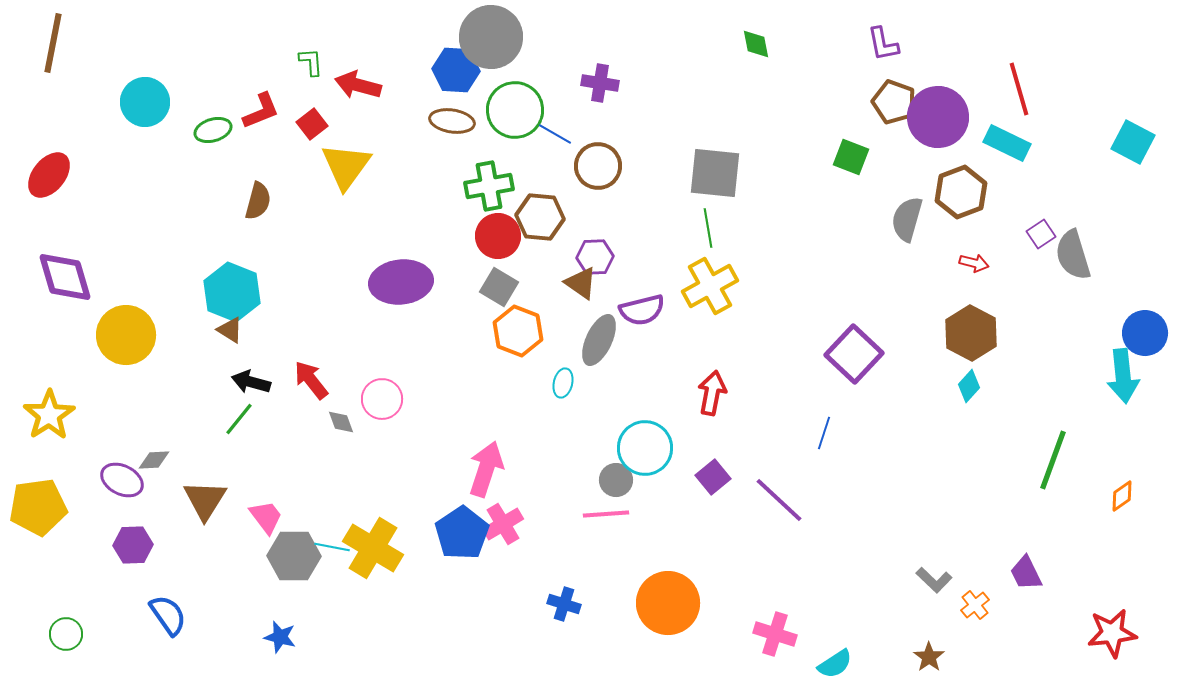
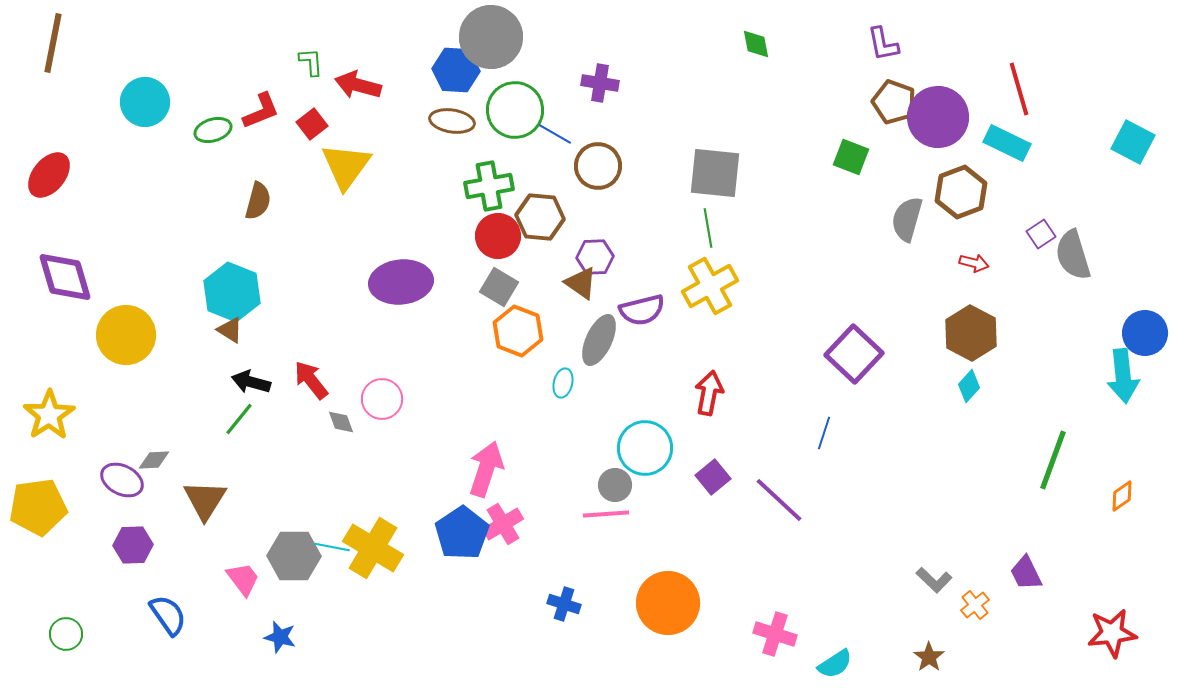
red arrow at (712, 393): moved 3 px left
gray circle at (616, 480): moved 1 px left, 5 px down
pink trapezoid at (266, 517): moved 23 px left, 62 px down
